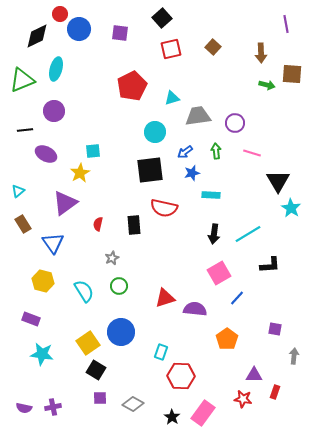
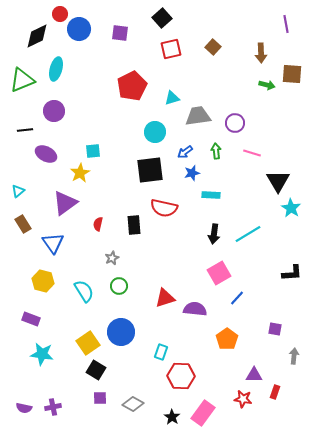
black L-shape at (270, 265): moved 22 px right, 8 px down
